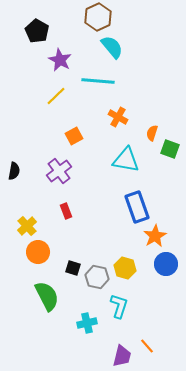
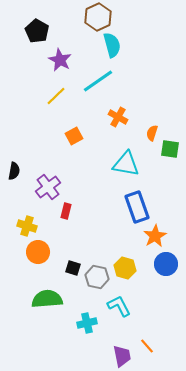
cyan semicircle: moved 2 px up; rotated 25 degrees clockwise
cyan line: rotated 40 degrees counterclockwise
green square: rotated 12 degrees counterclockwise
cyan triangle: moved 4 px down
purple cross: moved 11 px left, 16 px down
red rectangle: rotated 35 degrees clockwise
yellow cross: rotated 30 degrees counterclockwise
green semicircle: moved 3 px down; rotated 68 degrees counterclockwise
cyan L-shape: rotated 45 degrees counterclockwise
purple trapezoid: rotated 25 degrees counterclockwise
